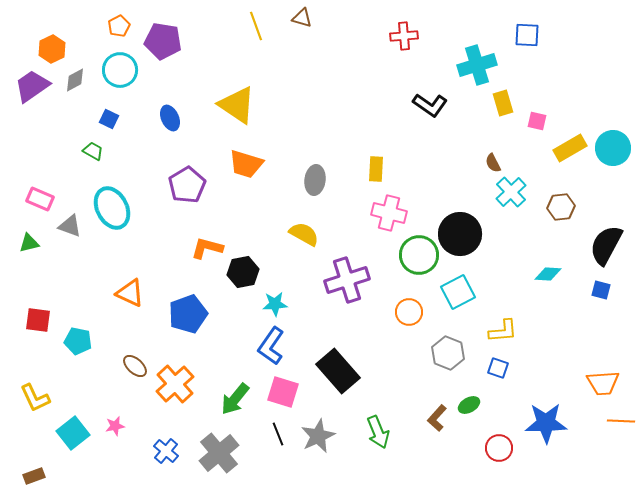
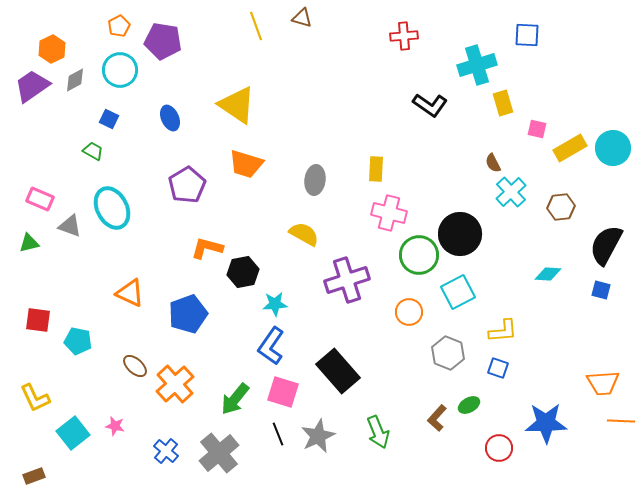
pink square at (537, 121): moved 8 px down
pink star at (115, 426): rotated 24 degrees clockwise
